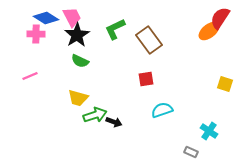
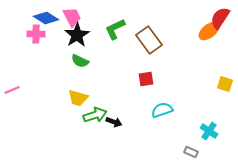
pink line: moved 18 px left, 14 px down
